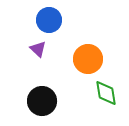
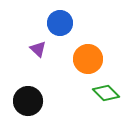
blue circle: moved 11 px right, 3 px down
green diamond: rotated 36 degrees counterclockwise
black circle: moved 14 px left
